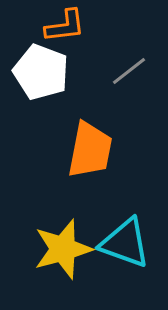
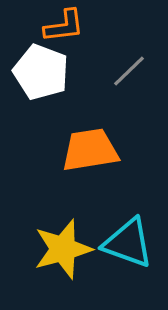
orange L-shape: moved 1 px left
gray line: rotated 6 degrees counterclockwise
orange trapezoid: rotated 110 degrees counterclockwise
cyan triangle: moved 3 px right
